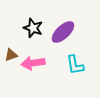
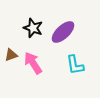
pink arrow: rotated 65 degrees clockwise
